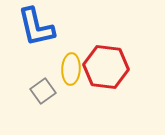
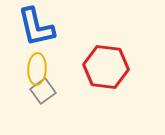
yellow ellipse: moved 34 px left
